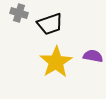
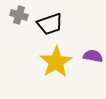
gray cross: moved 2 px down
